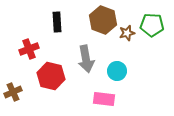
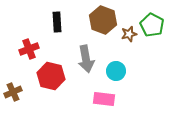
green pentagon: rotated 25 degrees clockwise
brown star: moved 2 px right, 1 px down
cyan circle: moved 1 px left
